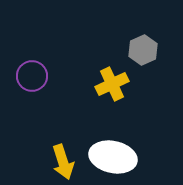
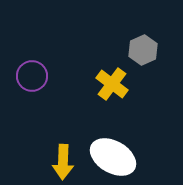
yellow cross: rotated 28 degrees counterclockwise
white ellipse: rotated 18 degrees clockwise
yellow arrow: rotated 20 degrees clockwise
